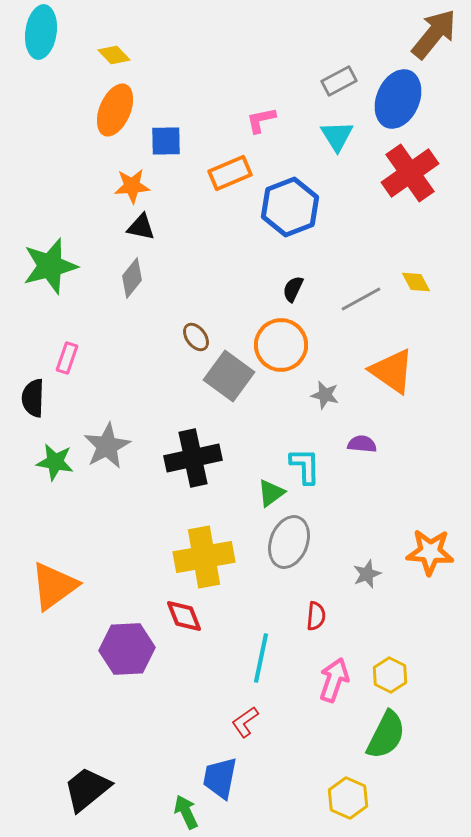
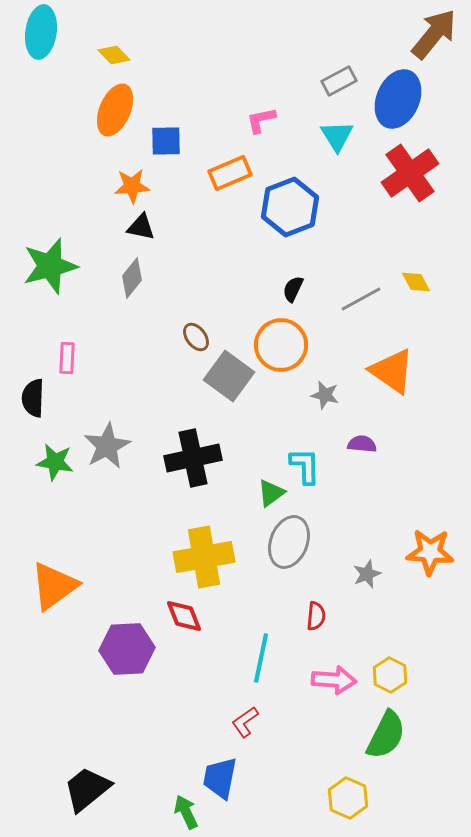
pink rectangle at (67, 358): rotated 16 degrees counterclockwise
pink arrow at (334, 680): rotated 75 degrees clockwise
